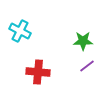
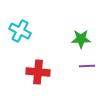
green star: moved 2 px left, 2 px up
purple line: rotated 35 degrees clockwise
